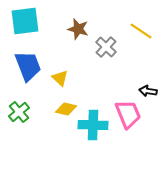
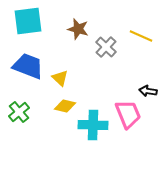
cyan square: moved 3 px right
yellow line: moved 5 px down; rotated 10 degrees counterclockwise
blue trapezoid: rotated 48 degrees counterclockwise
yellow diamond: moved 1 px left, 3 px up
